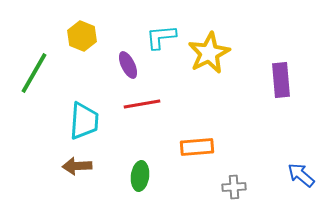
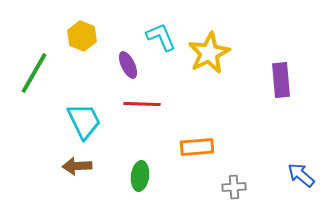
cyan L-shape: rotated 72 degrees clockwise
red line: rotated 12 degrees clockwise
cyan trapezoid: rotated 30 degrees counterclockwise
